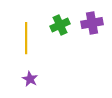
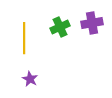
green cross: moved 2 px down
yellow line: moved 2 px left
